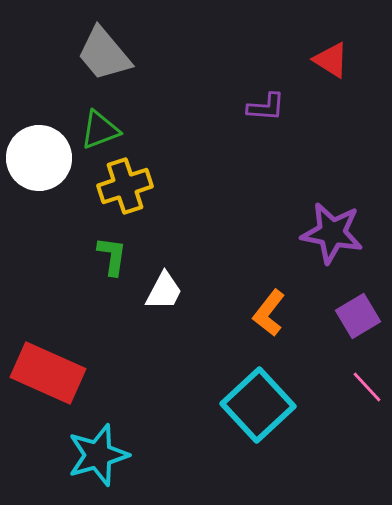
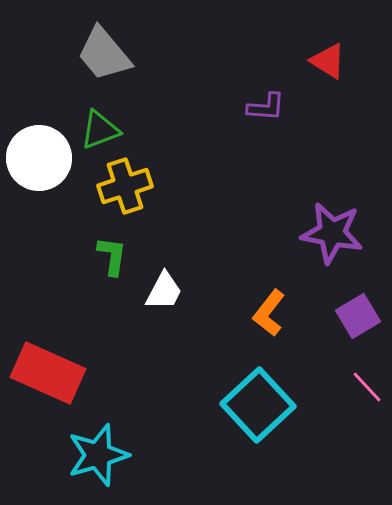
red triangle: moved 3 px left, 1 px down
